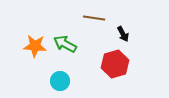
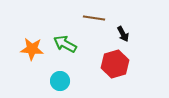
orange star: moved 3 px left, 3 px down
